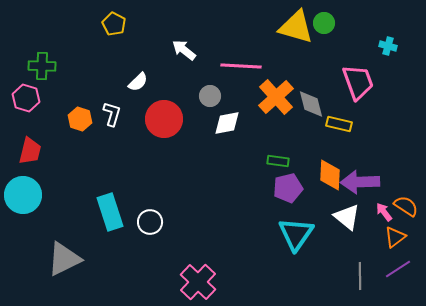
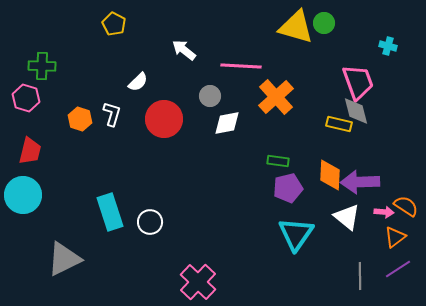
gray diamond: moved 45 px right, 7 px down
pink arrow: rotated 132 degrees clockwise
